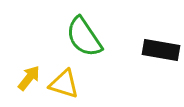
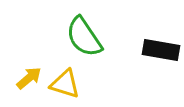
yellow arrow: rotated 12 degrees clockwise
yellow triangle: moved 1 px right
